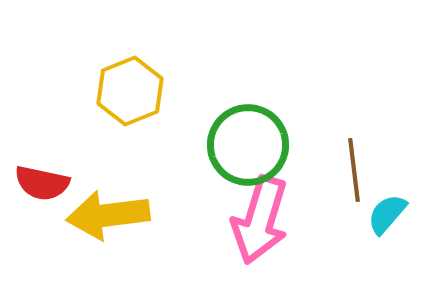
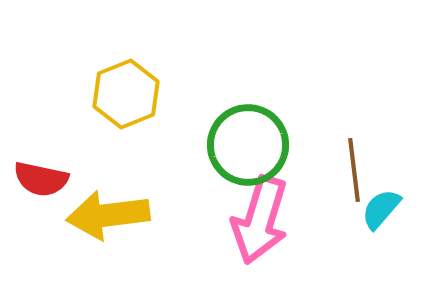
yellow hexagon: moved 4 px left, 3 px down
red semicircle: moved 1 px left, 4 px up
cyan semicircle: moved 6 px left, 5 px up
